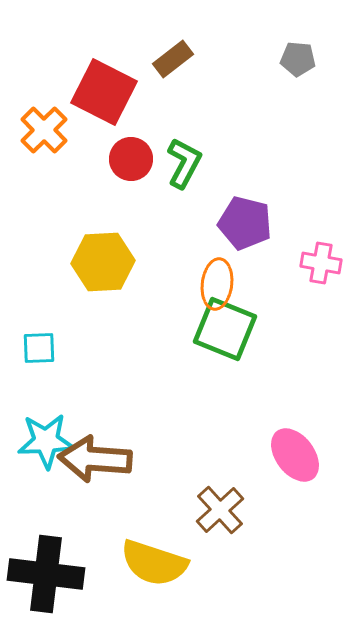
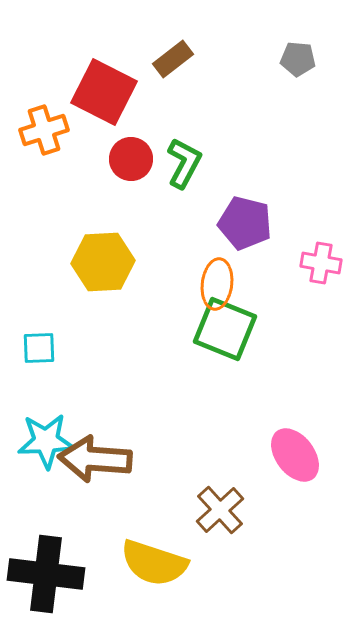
orange cross: rotated 27 degrees clockwise
